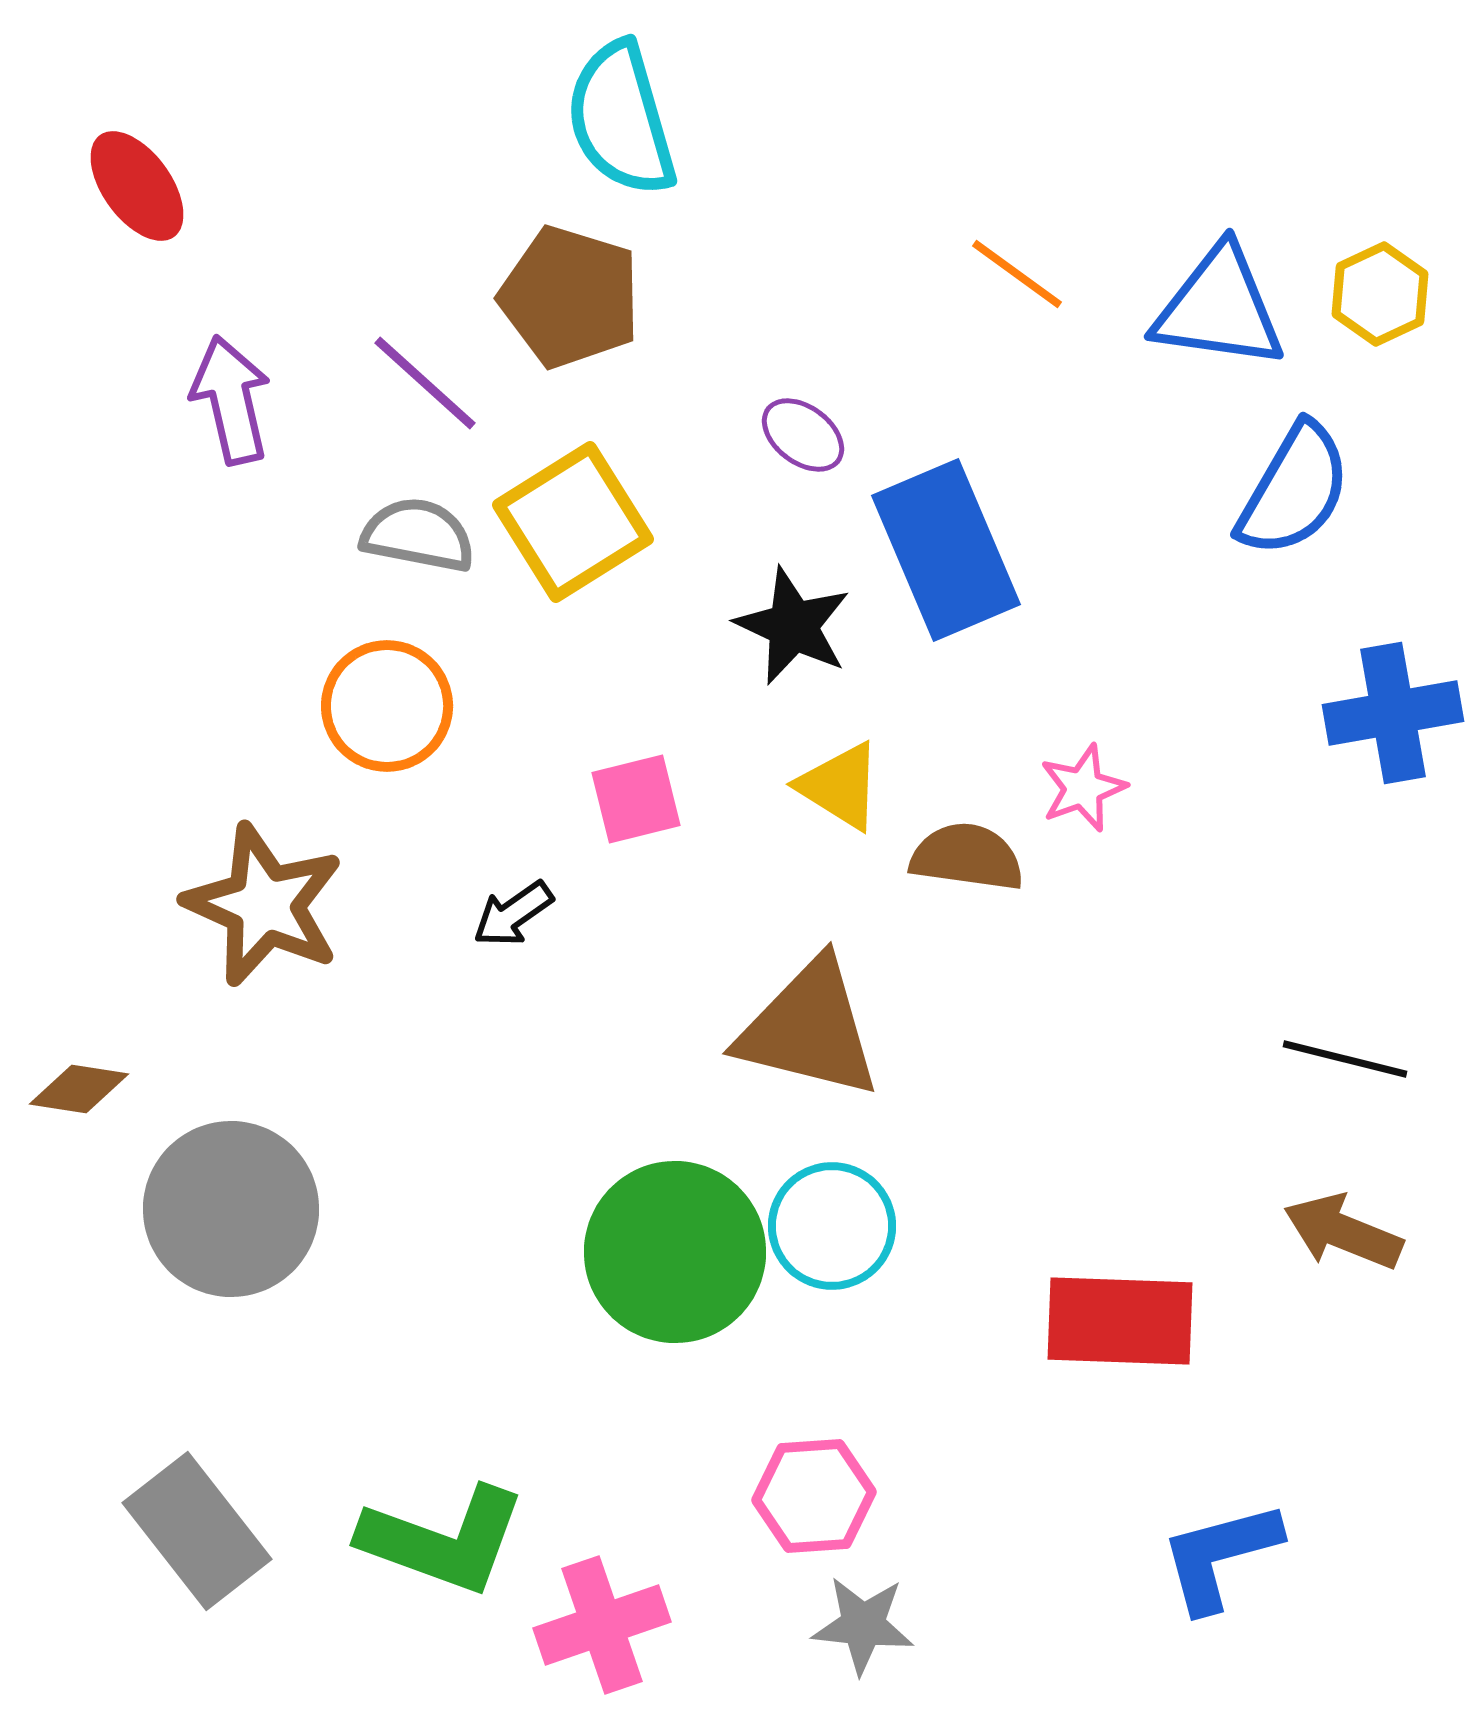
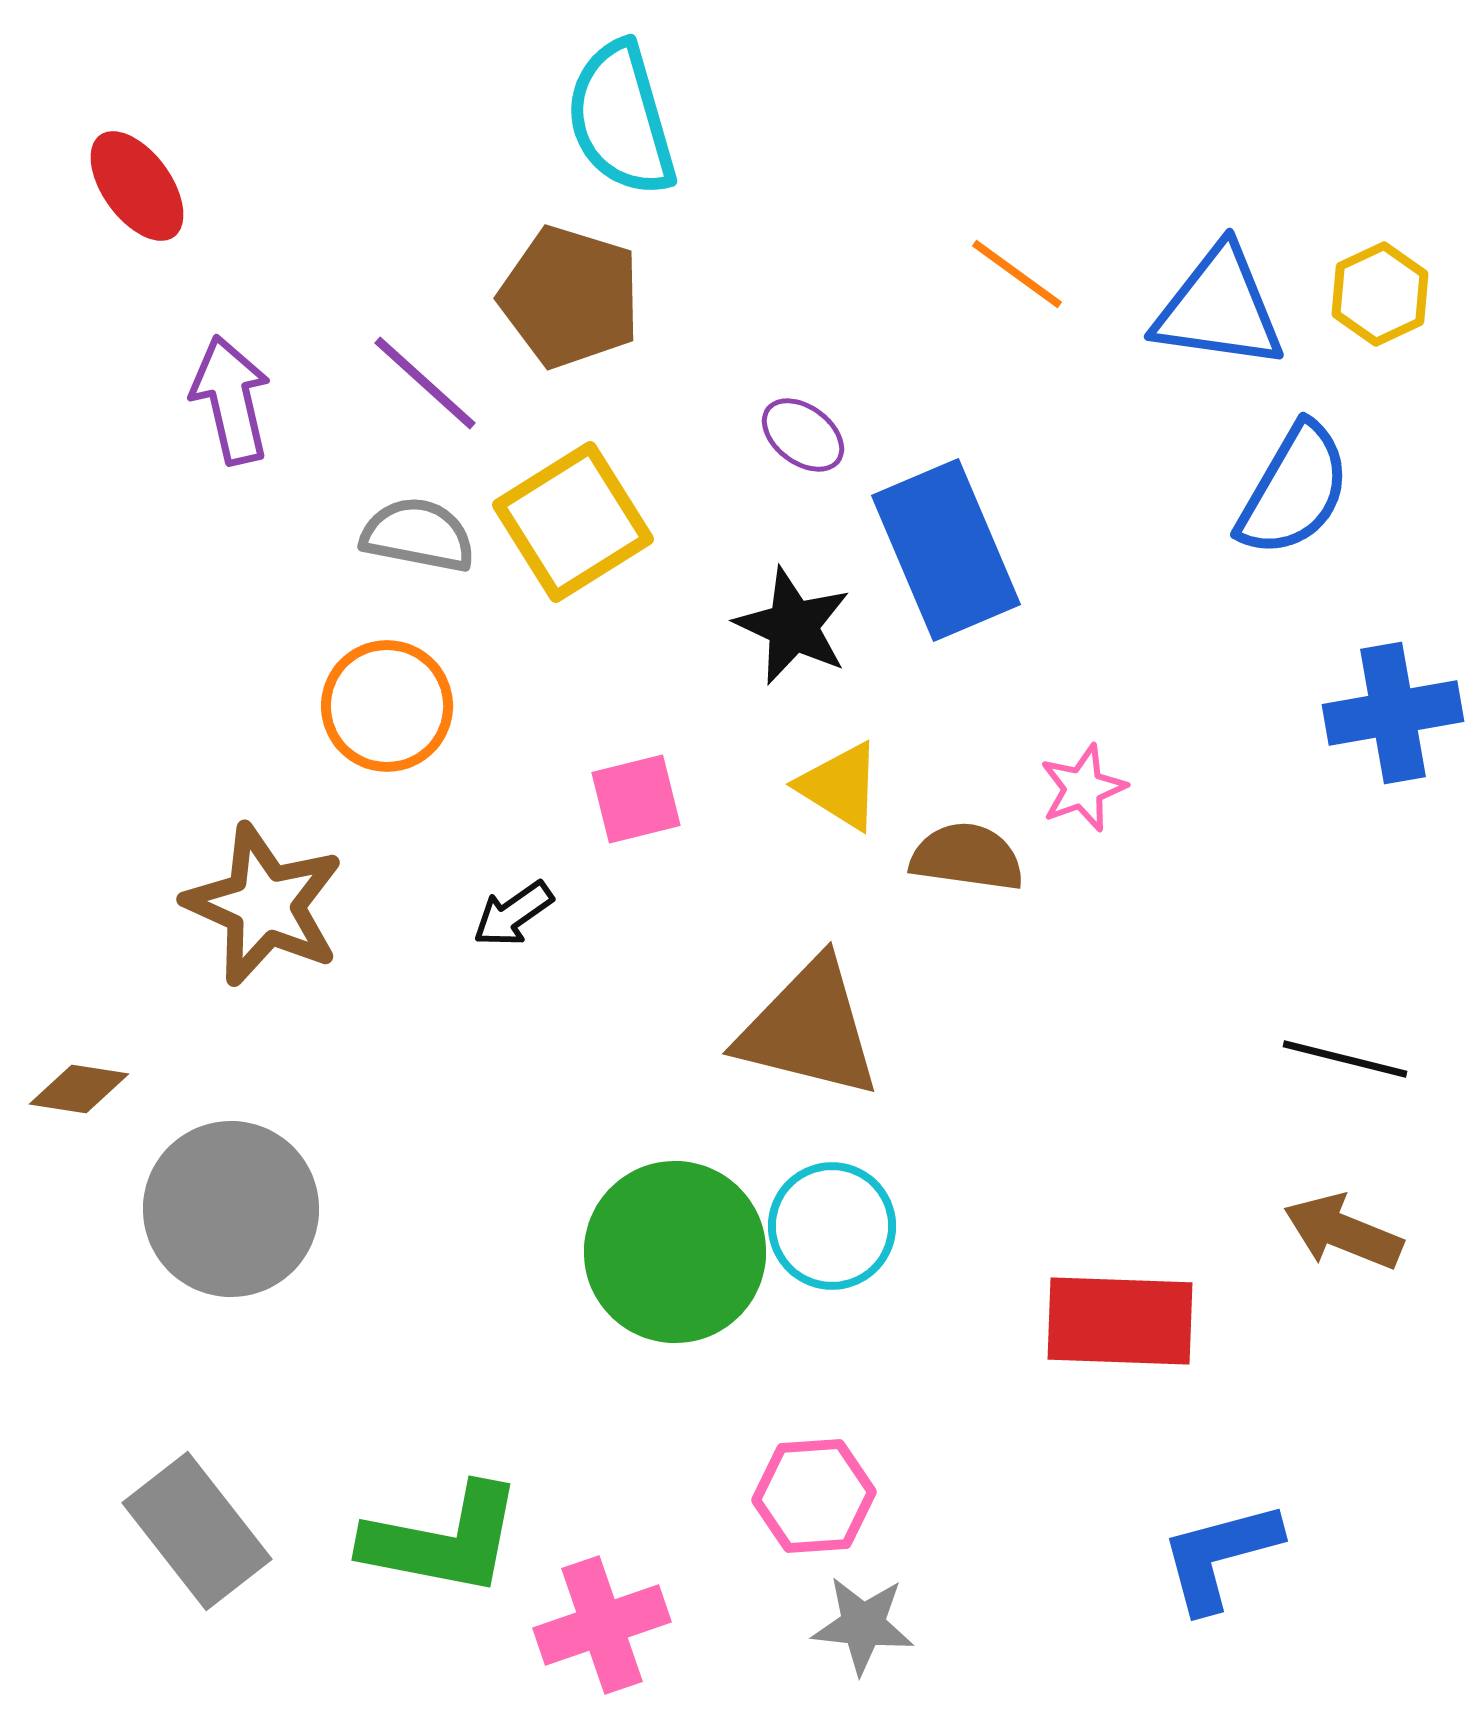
green L-shape: rotated 9 degrees counterclockwise
